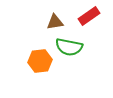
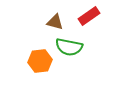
brown triangle: rotated 24 degrees clockwise
